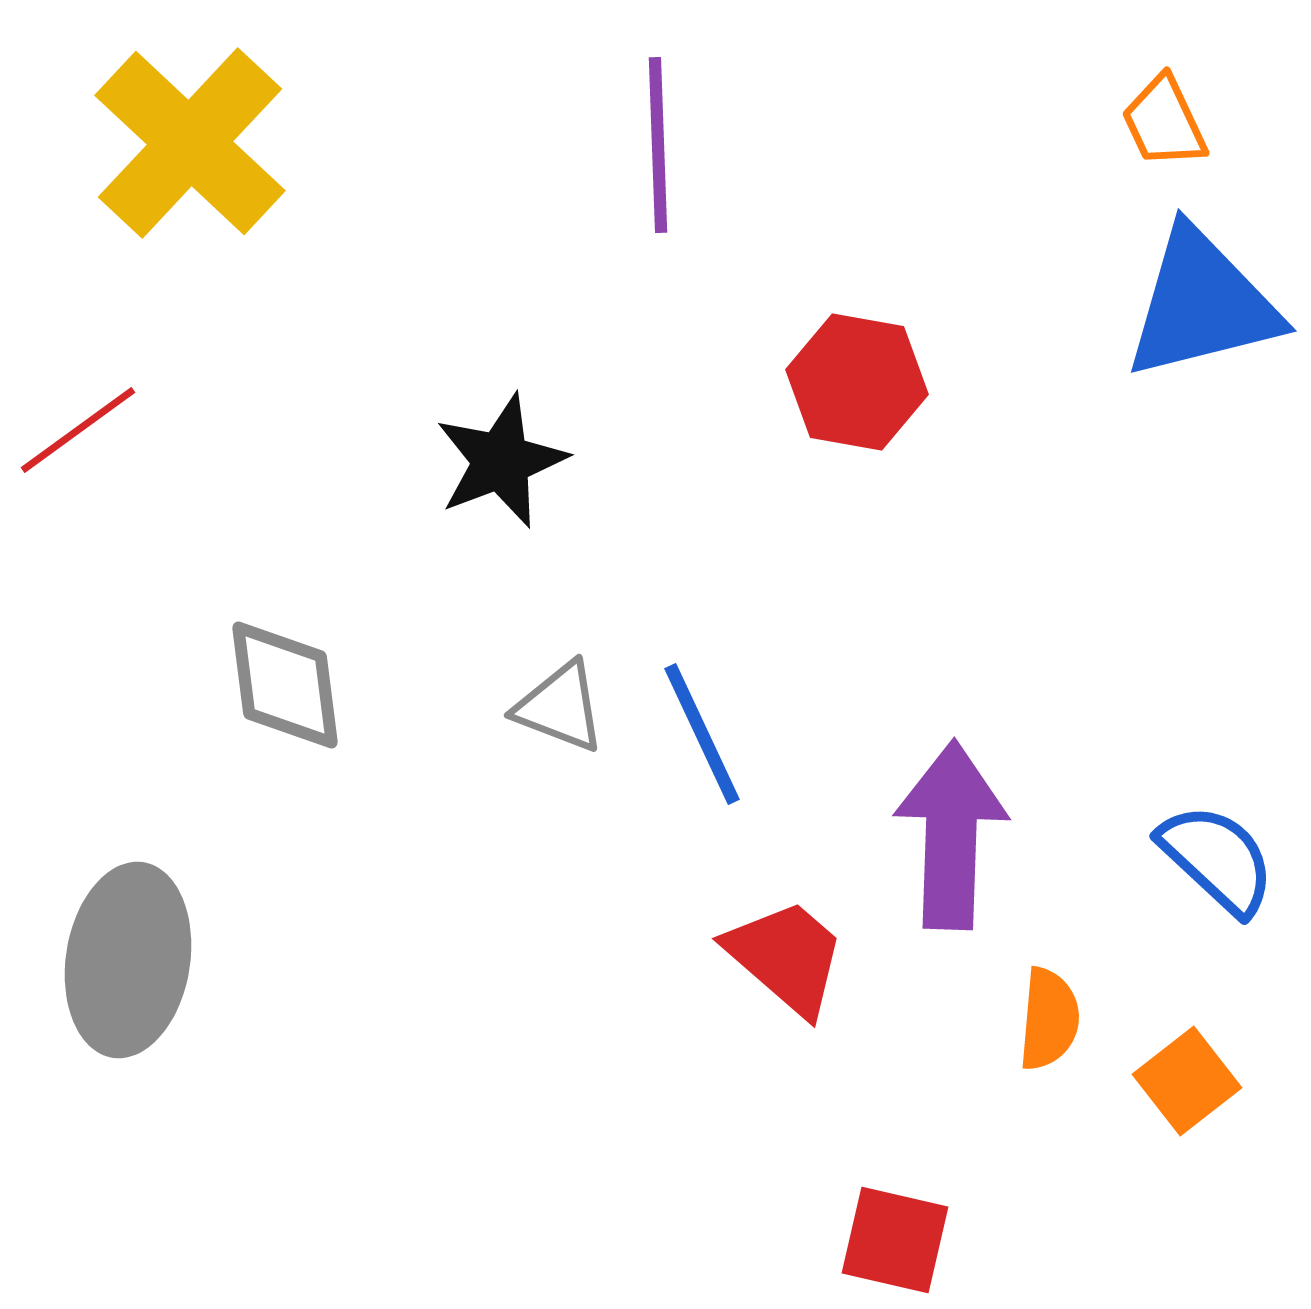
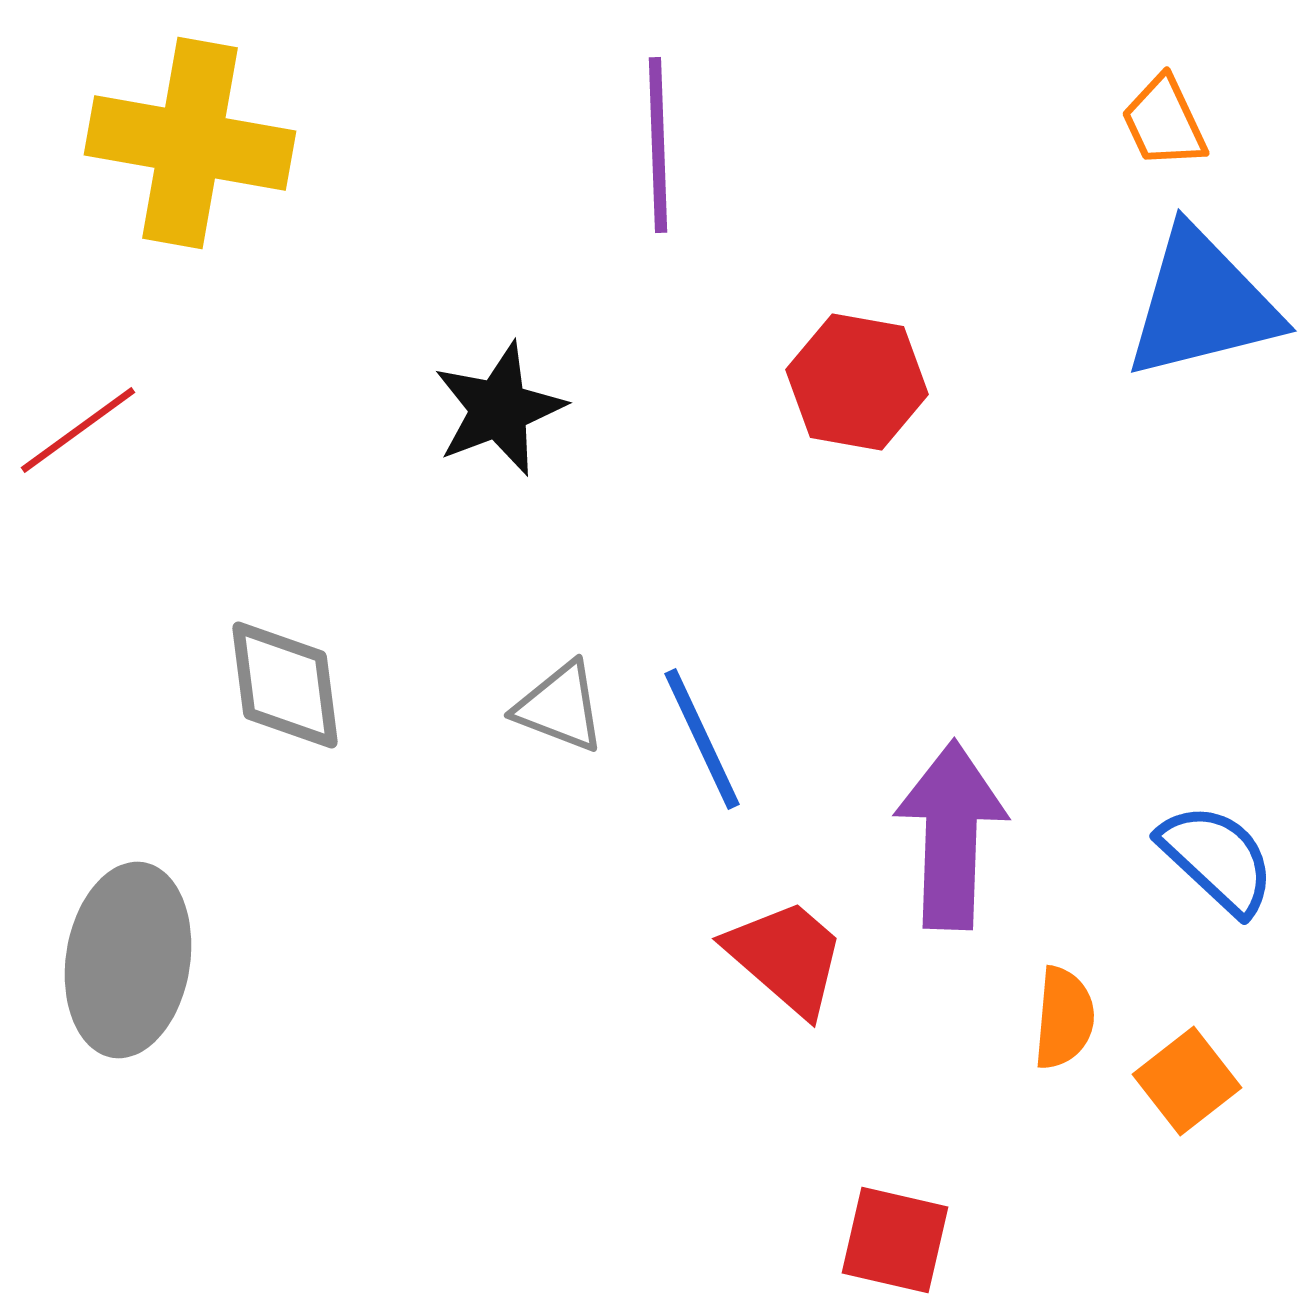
yellow cross: rotated 33 degrees counterclockwise
black star: moved 2 px left, 52 px up
blue line: moved 5 px down
orange semicircle: moved 15 px right, 1 px up
